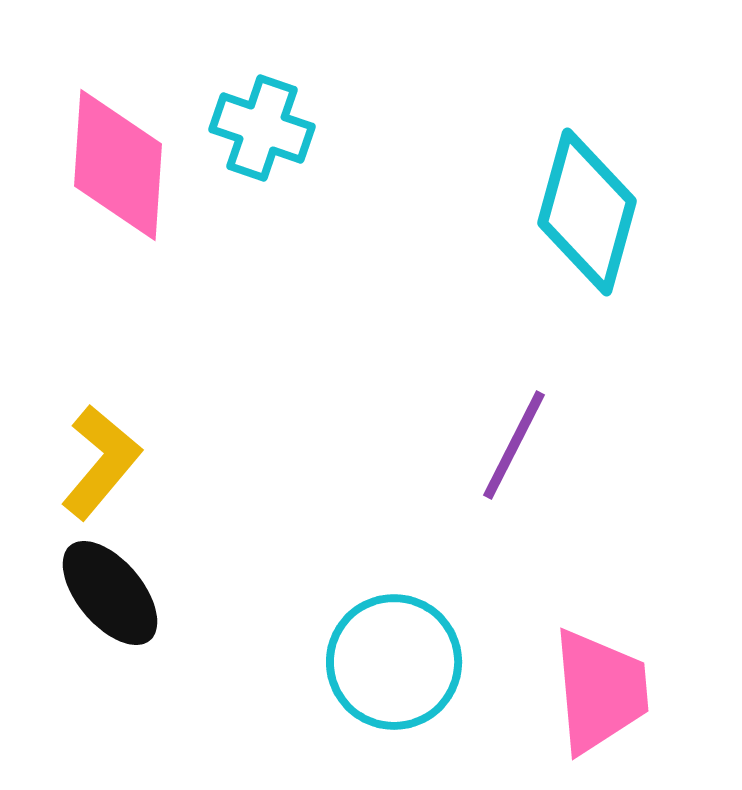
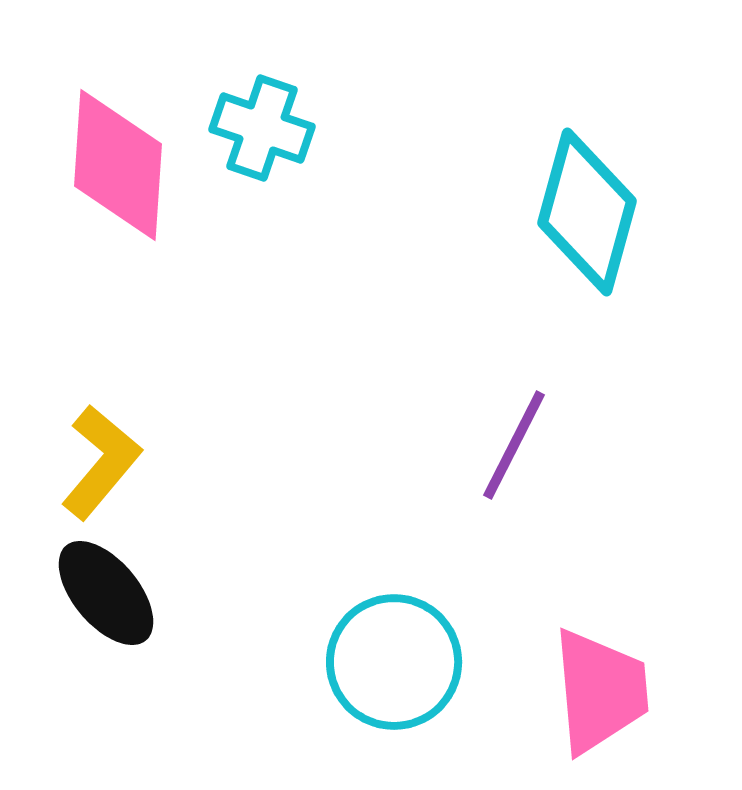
black ellipse: moved 4 px left
